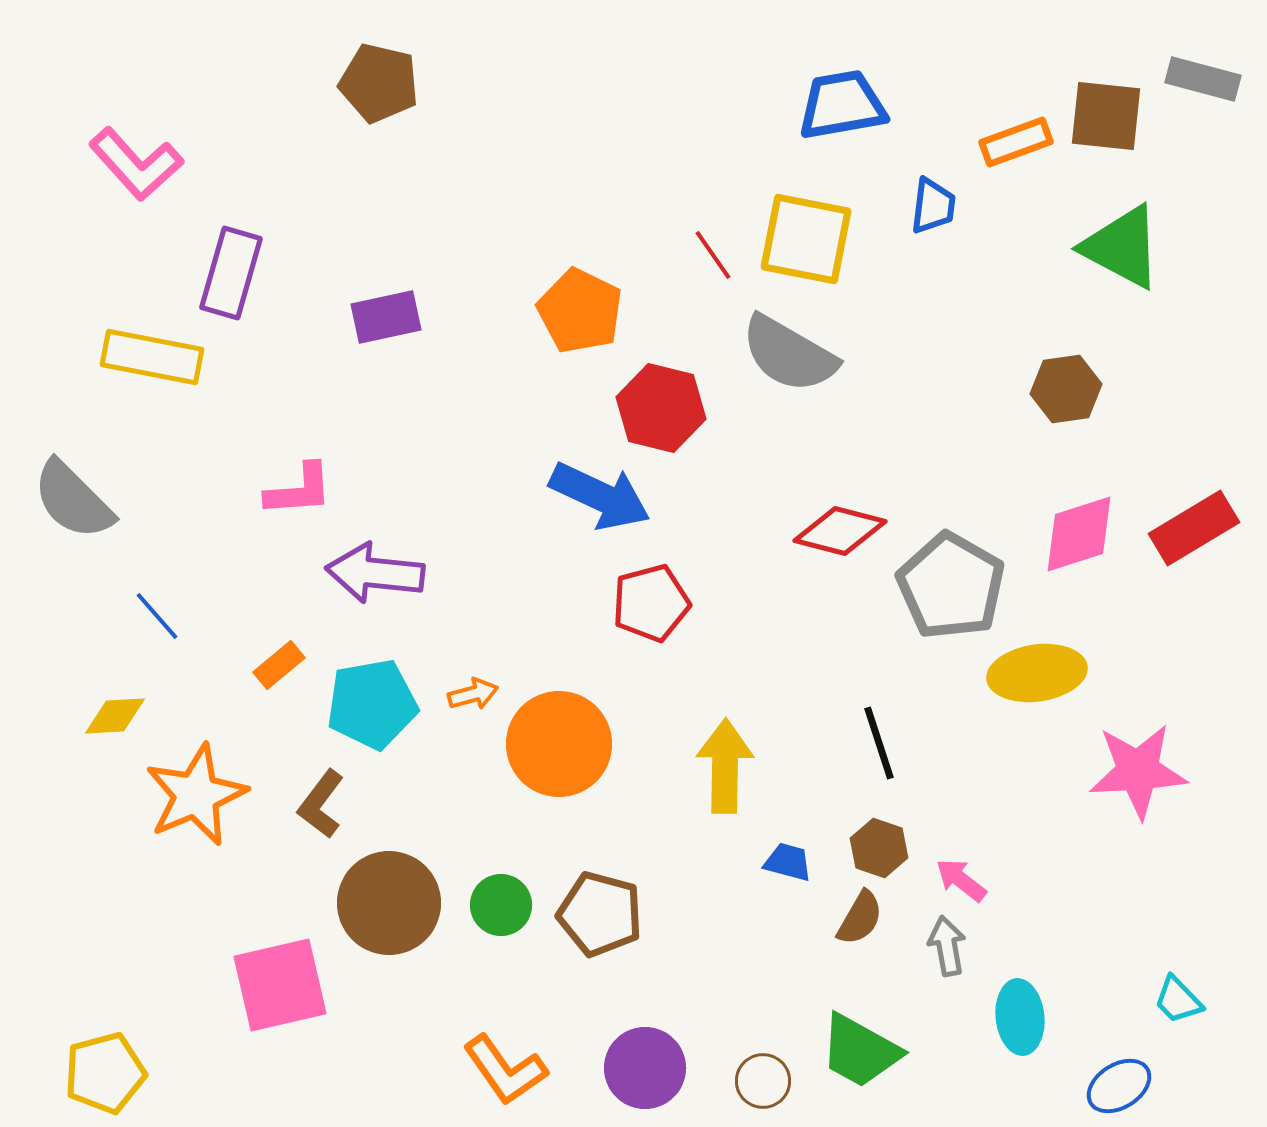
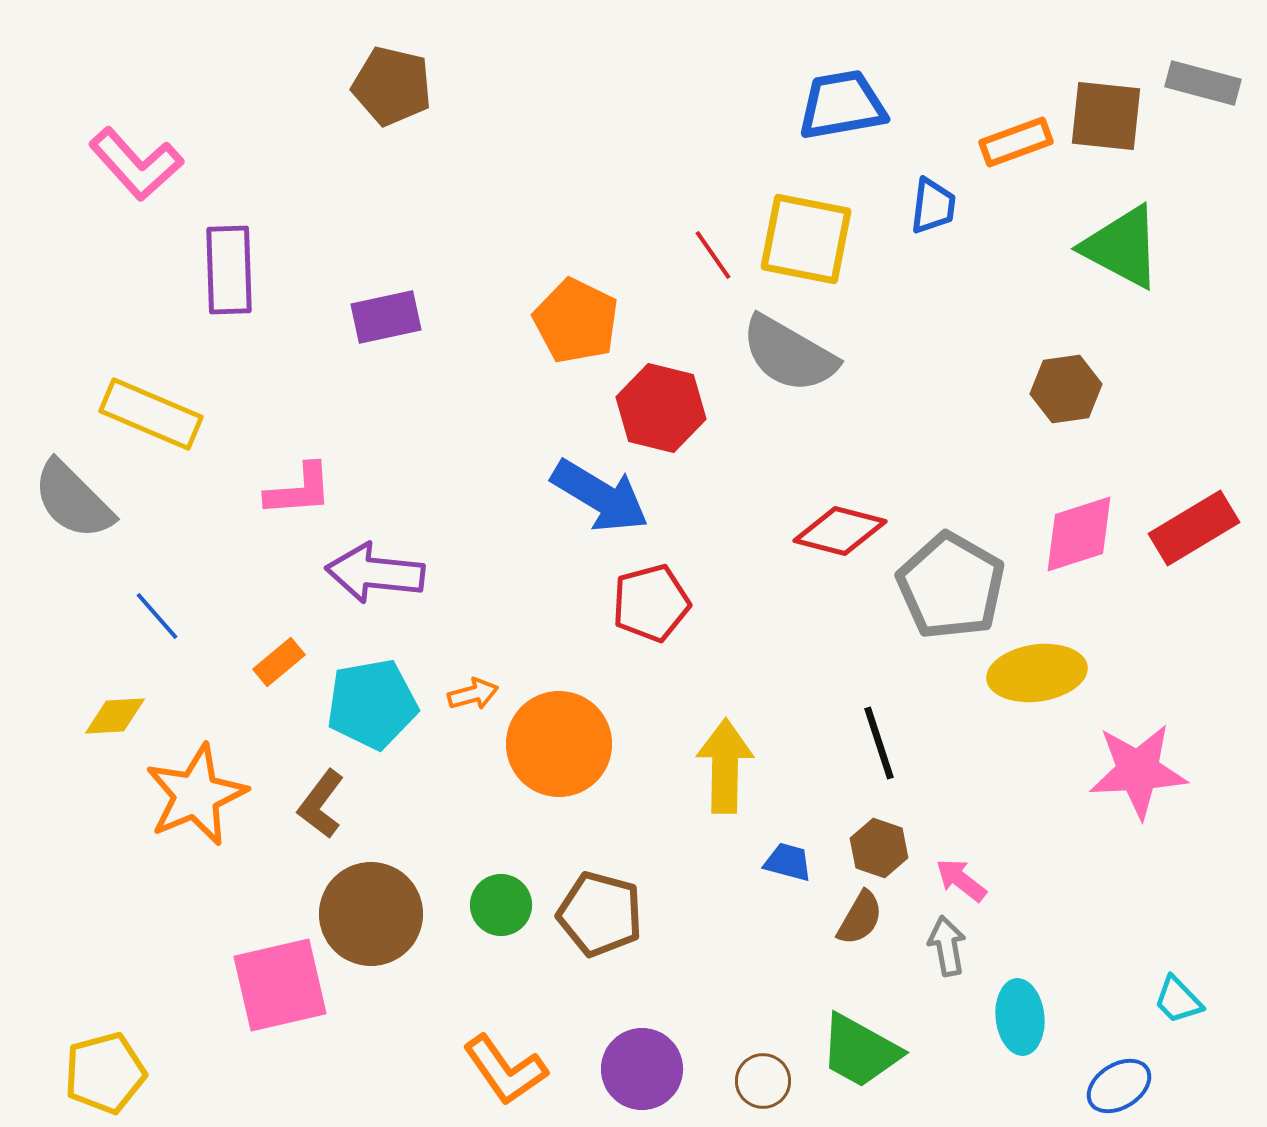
gray rectangle at (1203, 79): moved 4 px down
brown pentagon at (379, 83): moved 13 px right, 3 px down
purple rectangle at (231, 273): moved 2 px left, 3 px up; rotated 18 degrees counterclockwise
orange pentagon at (580, 311): moved 4 px left, 10 px down
yellow rectangle at (152, 357): moved 1 px left, 57 px down; rotated 12 degrees clockwise
blue arrow at (600, 496): rotated 6 degrees clockwise
orange rectangle at (279, 665): moved 3 px up
brown circle at (389, 903): moved 18 px left, 11 px down
purple circle at (645, 1068): moved 3 px left, 1 px down
